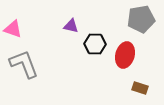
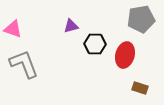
purple triangle: rotated 28 degrees counterclockwise
